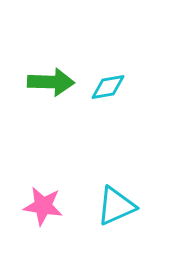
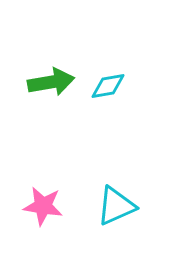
green arrow: rotated 12 degrees counterclockwise
cyan diamond: moved 1 px up
